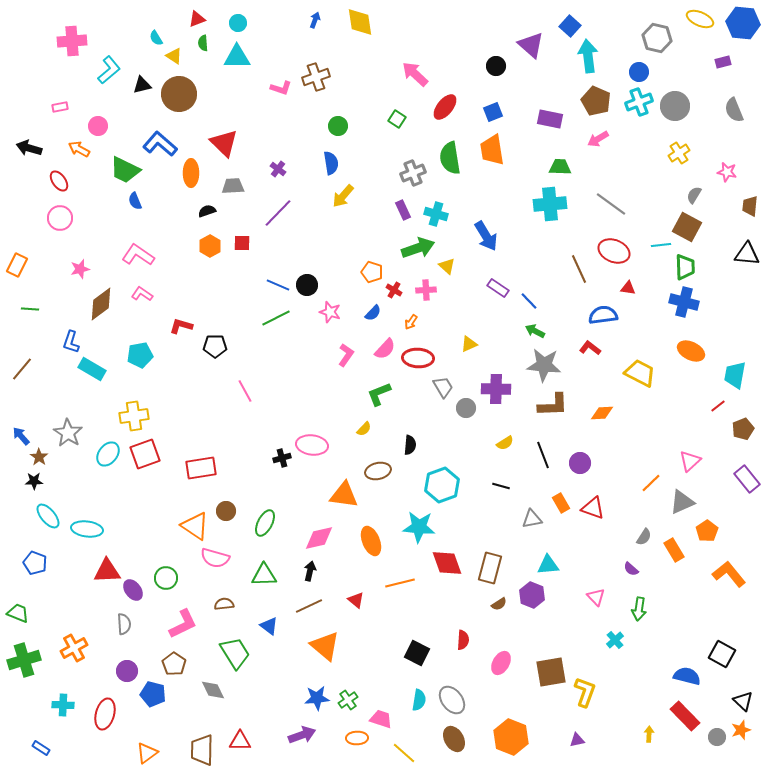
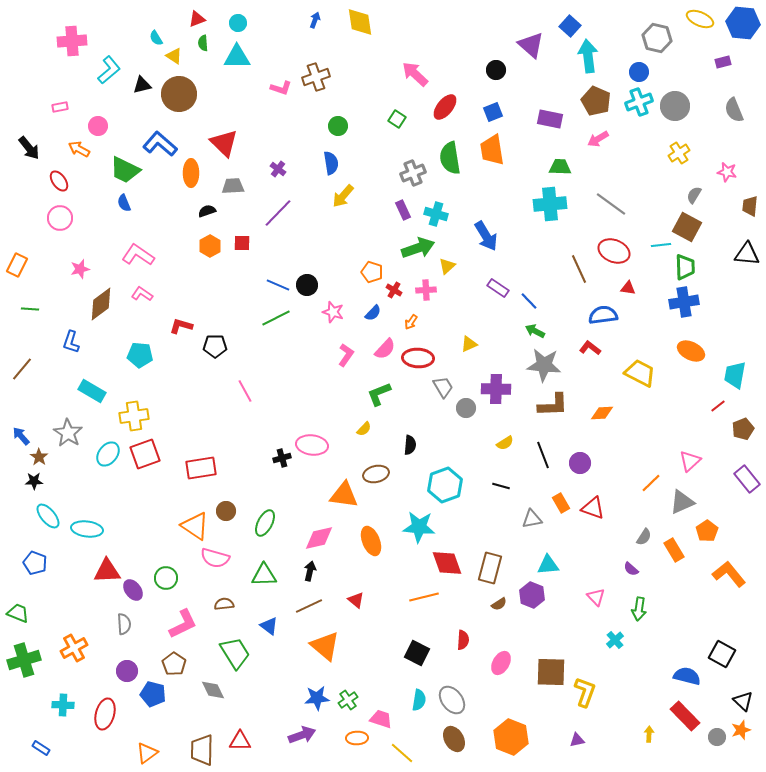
black circle at (496, 66): moved 4 px down
black arrow at (29, 148): rotated 145 degrees counterclockwise
blue semicircle at (135, 201): moved 11 px left, 2 px down
yellow triangle at (447, 266): rotated 36 degrees clockwise
blue cross at (684, 302): rotated 24 degrees counterclockwise
pink star at (330, 312): moved 3 px right
cyan pentagon at (140, 355): rotated 15 degrees clockwise
cyan rectangle at (92, 369): moved 22 px down
brown ellipse at (378, 471): moved 2 px left, 3 px down
cyan hexagon at (442, 485): moved 3 px right
orange line at (400, 583): moved 24 px right, 14 px down
brown square at (551, 672): rotated 12 degrees clockwise
yellow line at (404, 753): moved 2 px left
